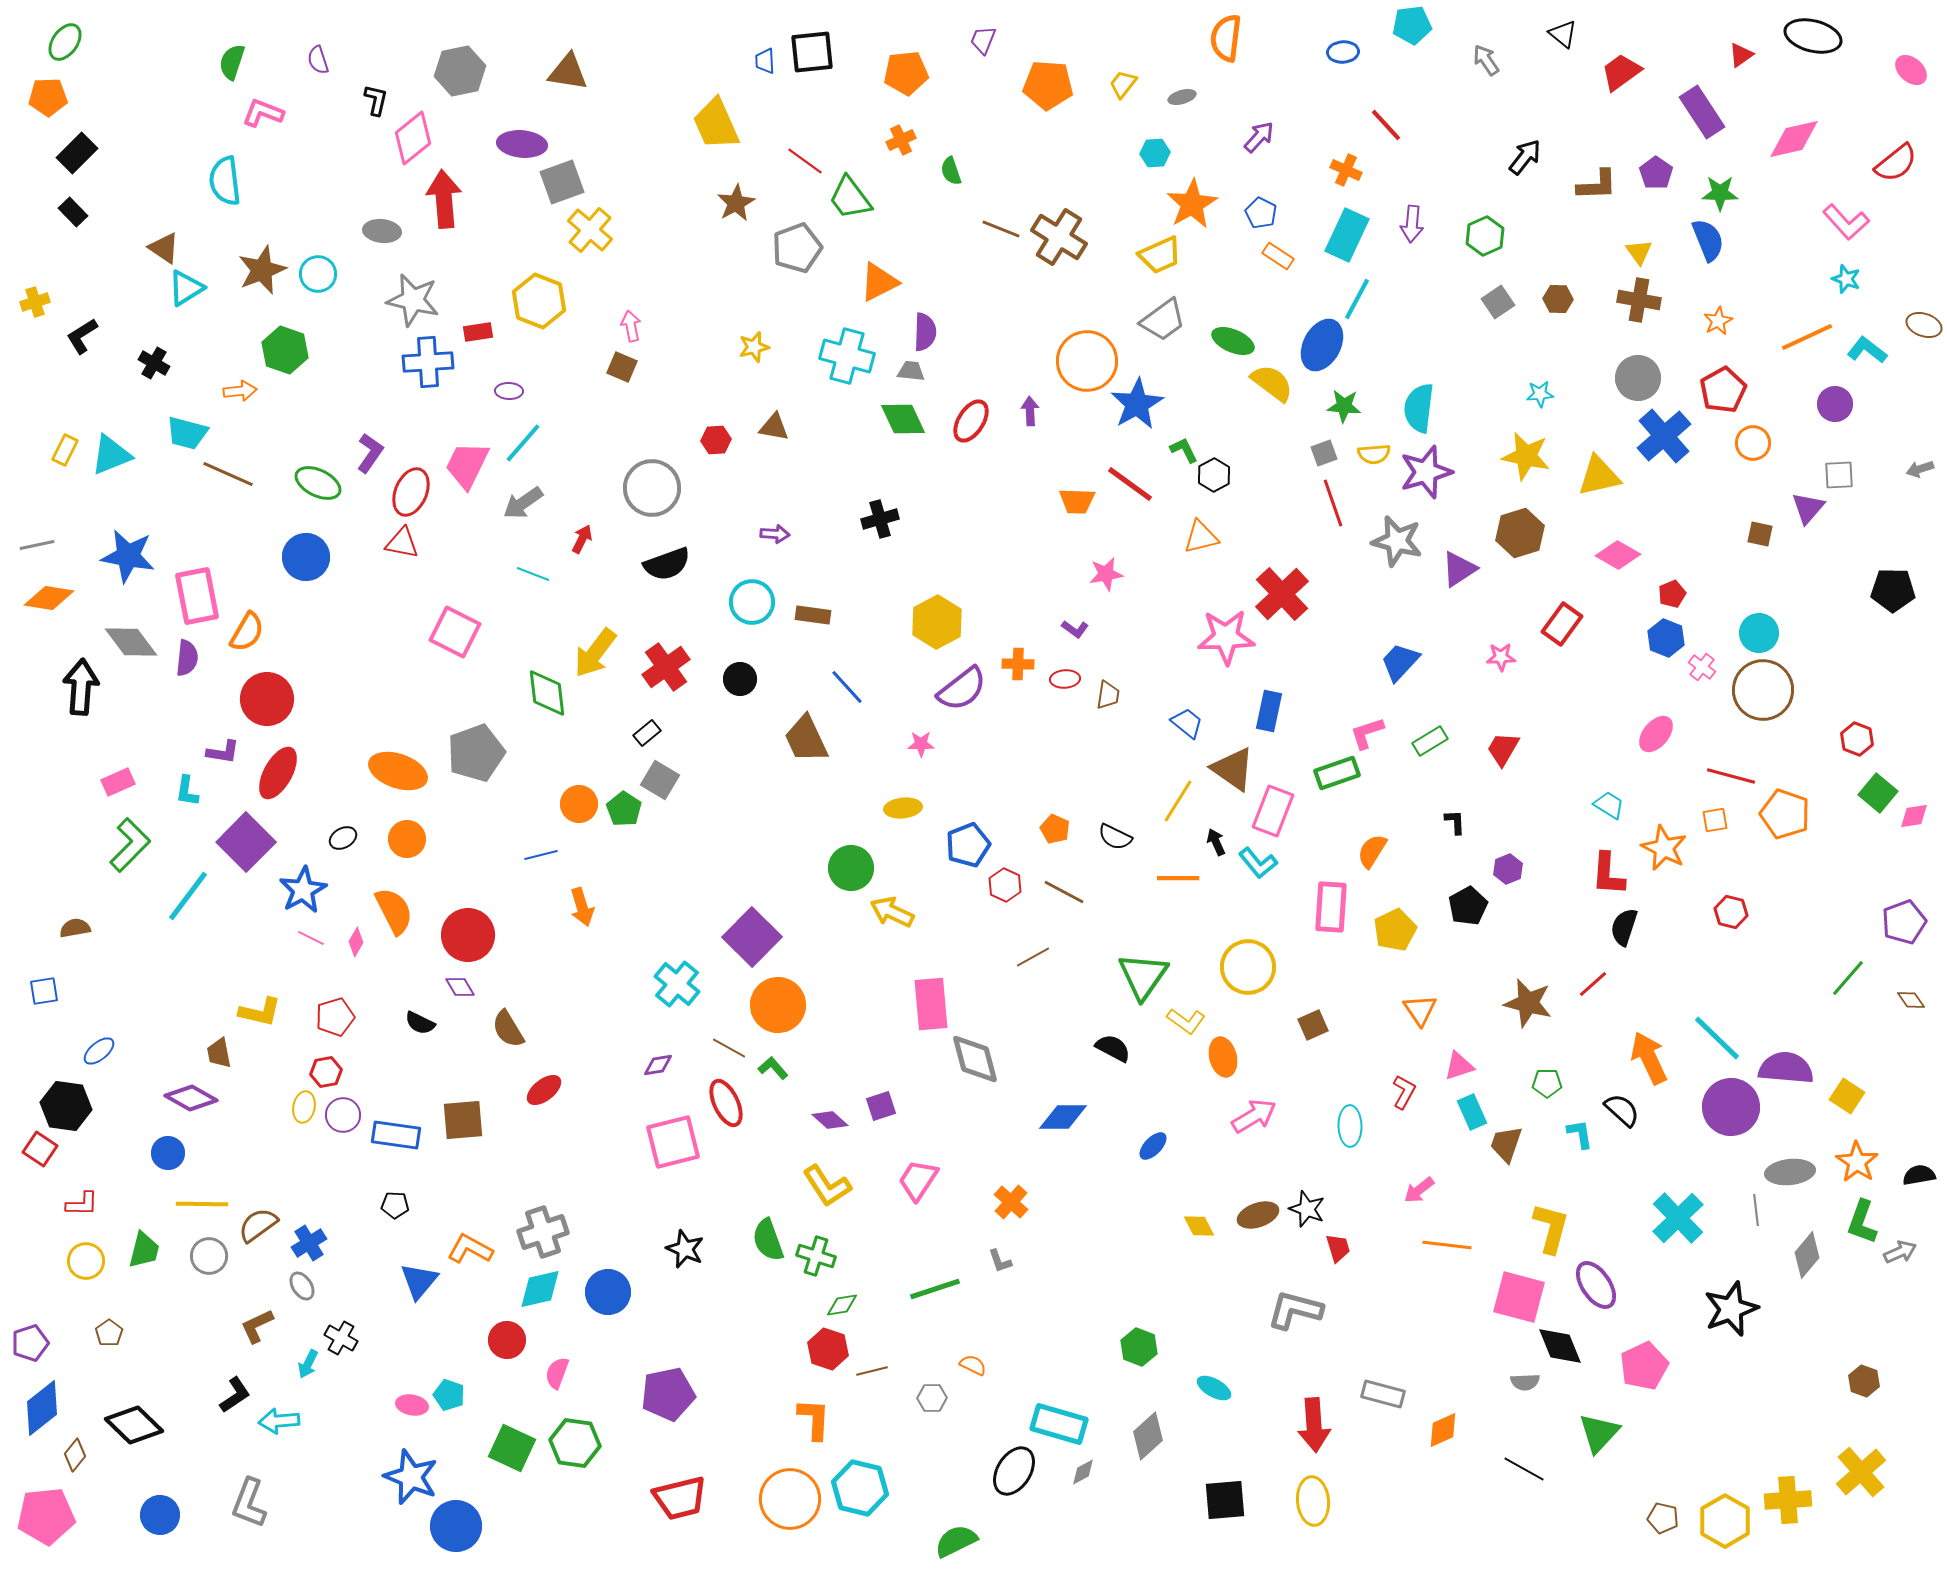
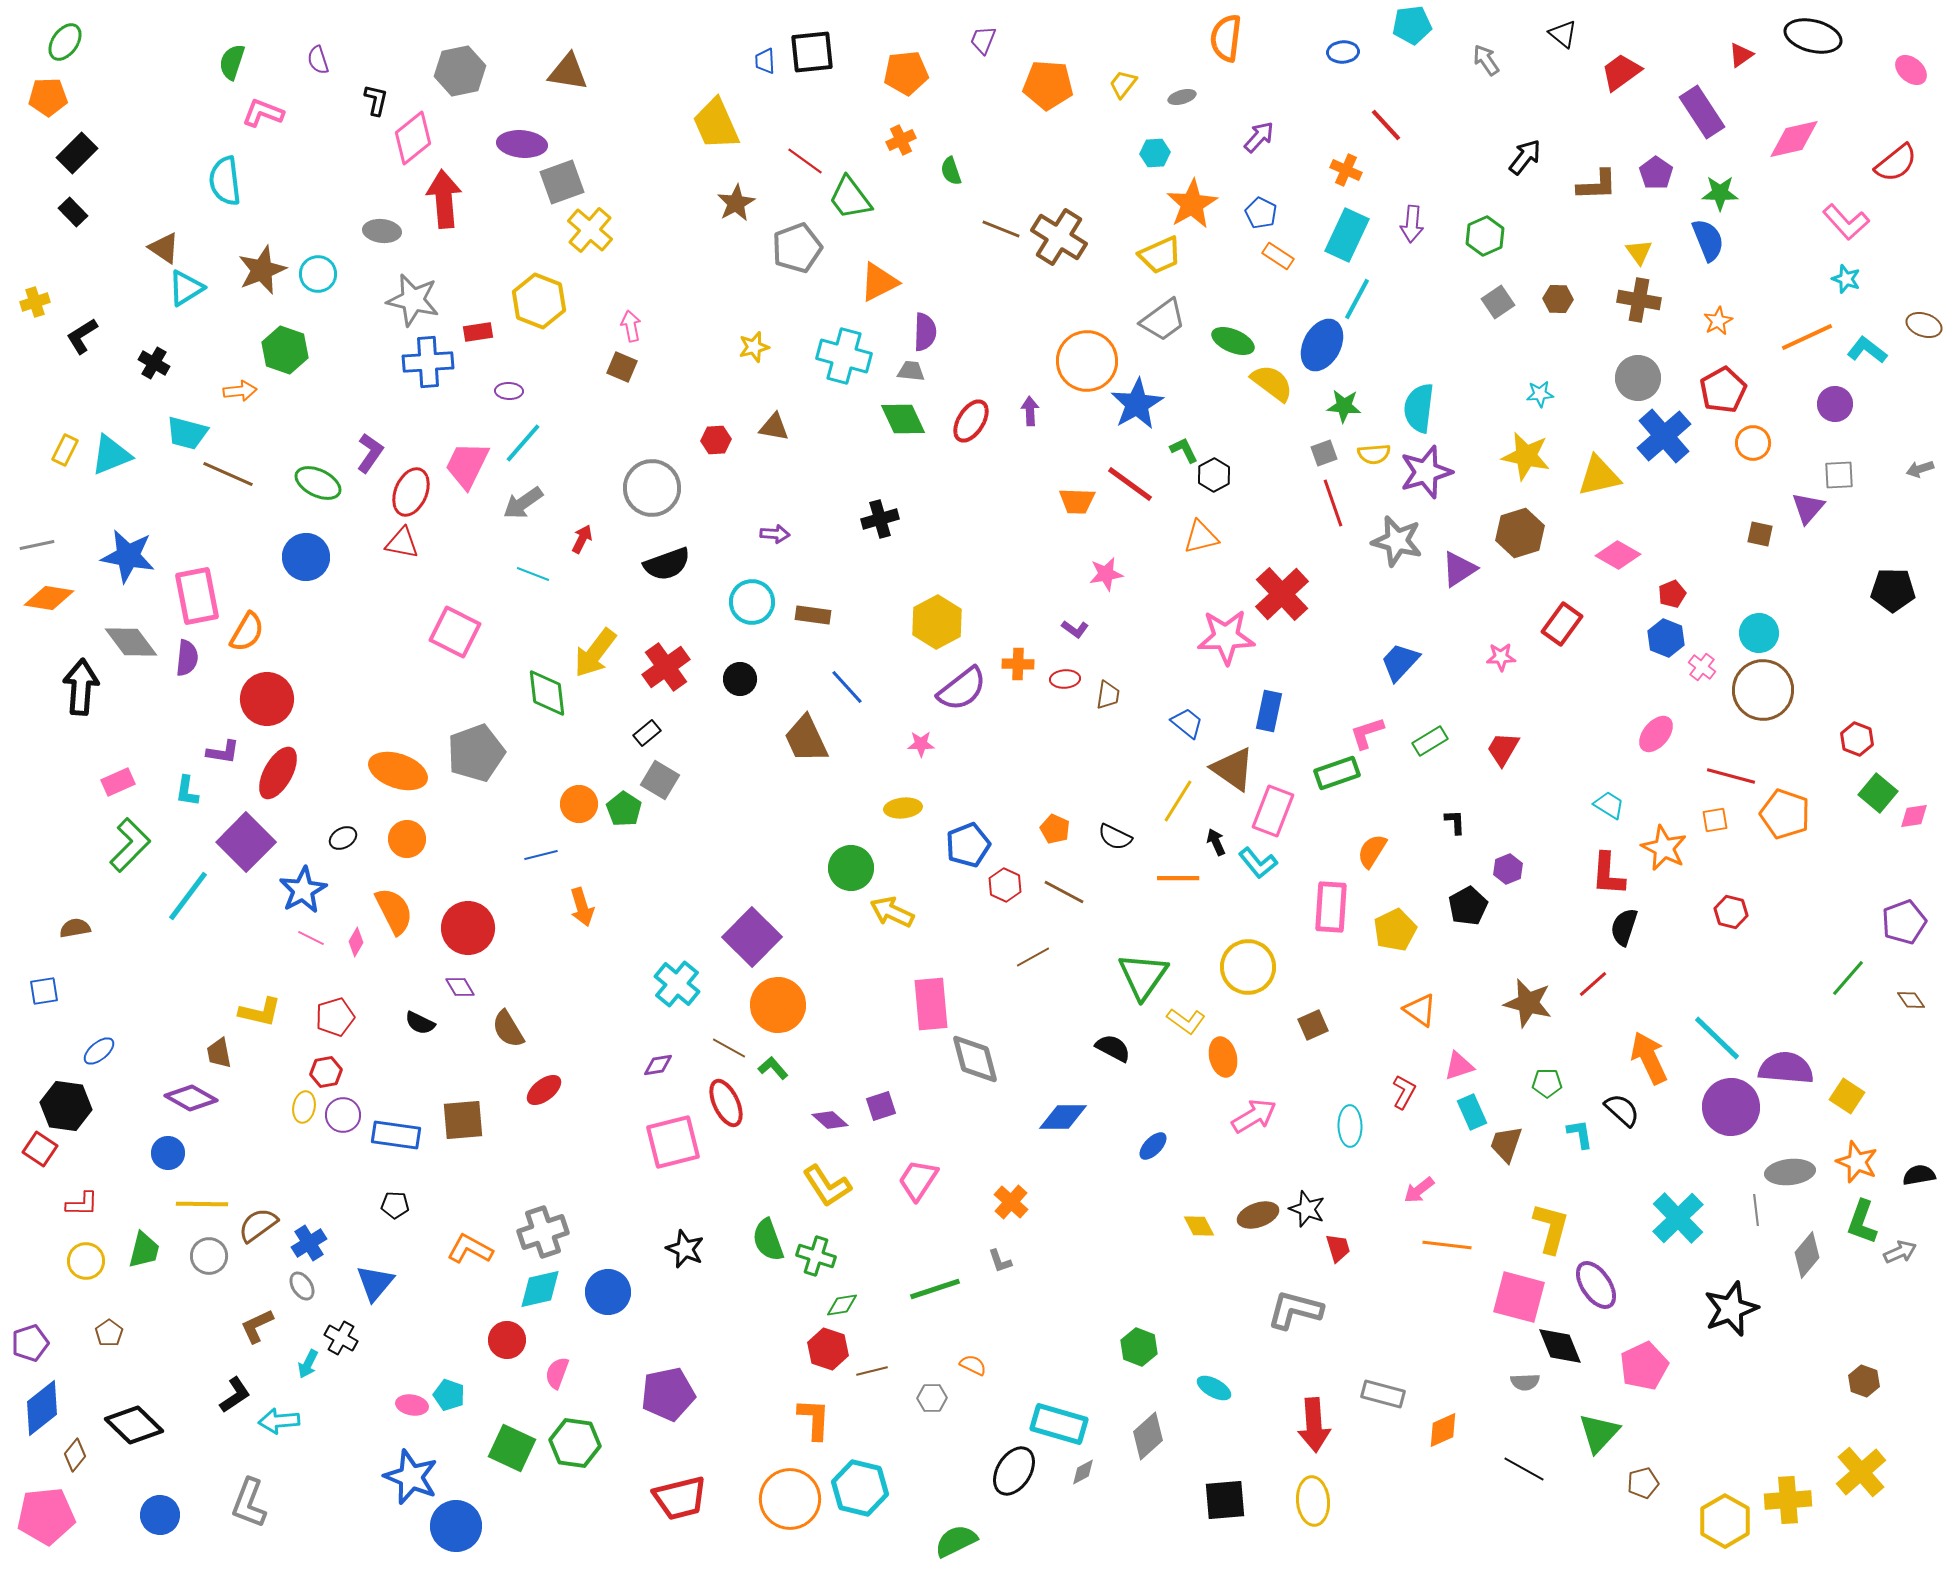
cyan cross at (847, 356): moved 3 px left
red circle at (468, 935): moved 7 px up
orange triangle at (1420, 1010): rotated 21 degrees counterclockwise
orange star at (1857, 1162): rotated 12 degrees counterclockwise
blue triangle at (419, 1281): moved 44 px left, 2 px down
brown pentagon at (1663, 1518): moved 20 px left, 35 px up; rotated 28 degrees counterclockwise
